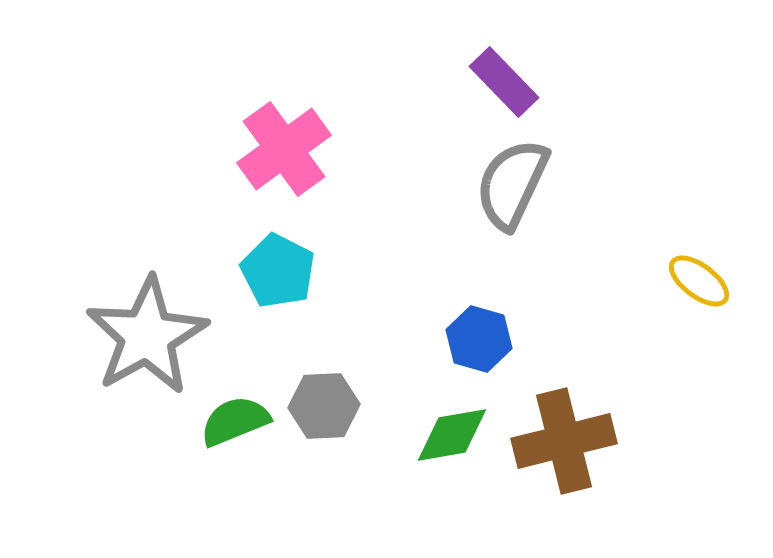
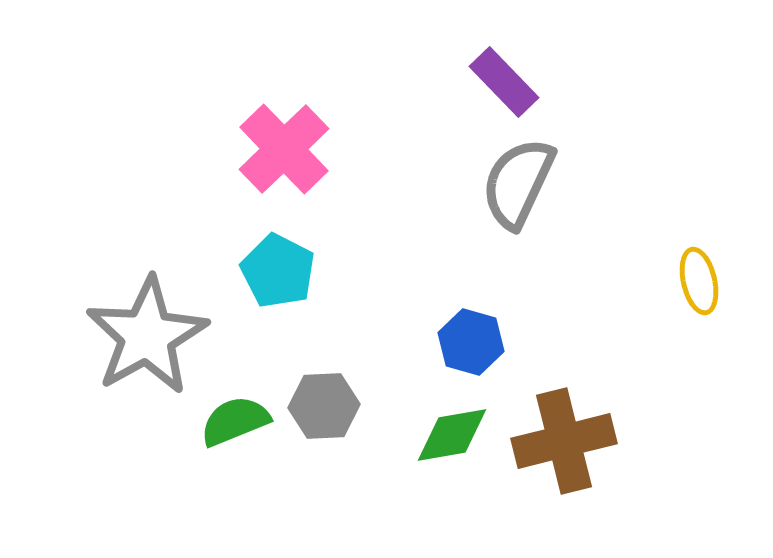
pink cross: rotated 8 degrees counterclockwise
gray semicircle: moved 6 px right, 1 px up
yellow ellipse: rotated 40 degrees clockwise
blue hexagon: moved 8 px left, 3 px down
